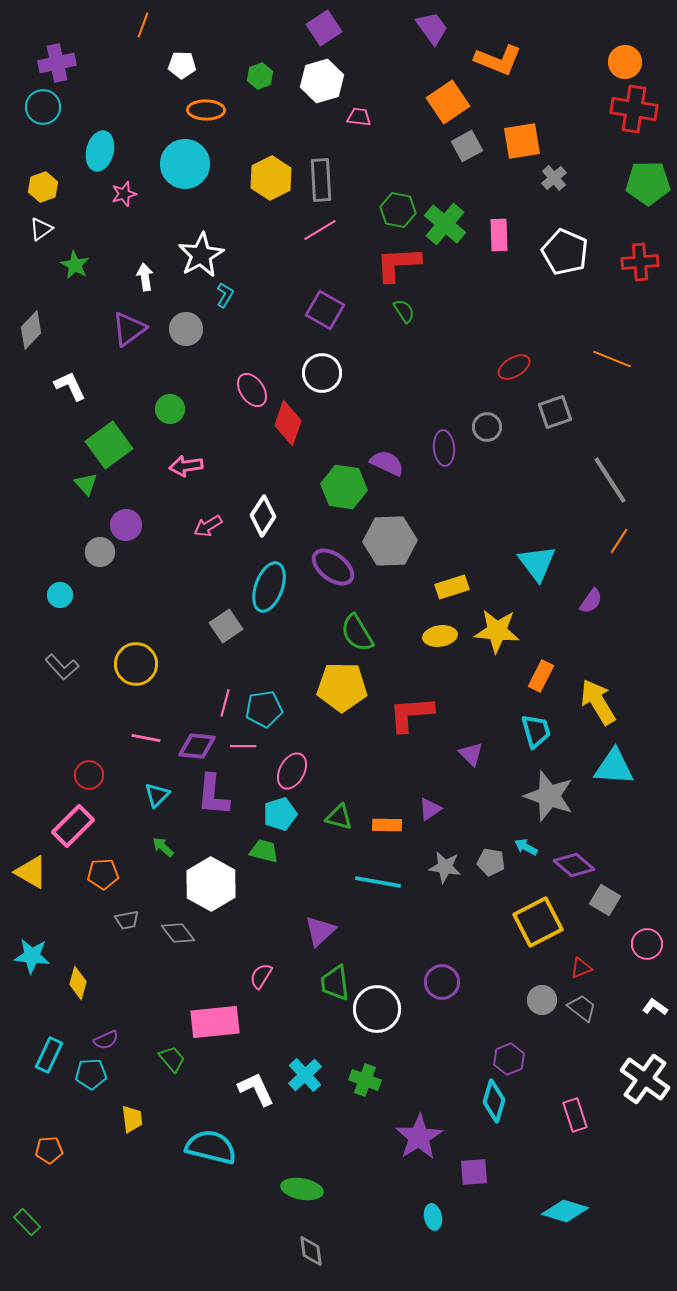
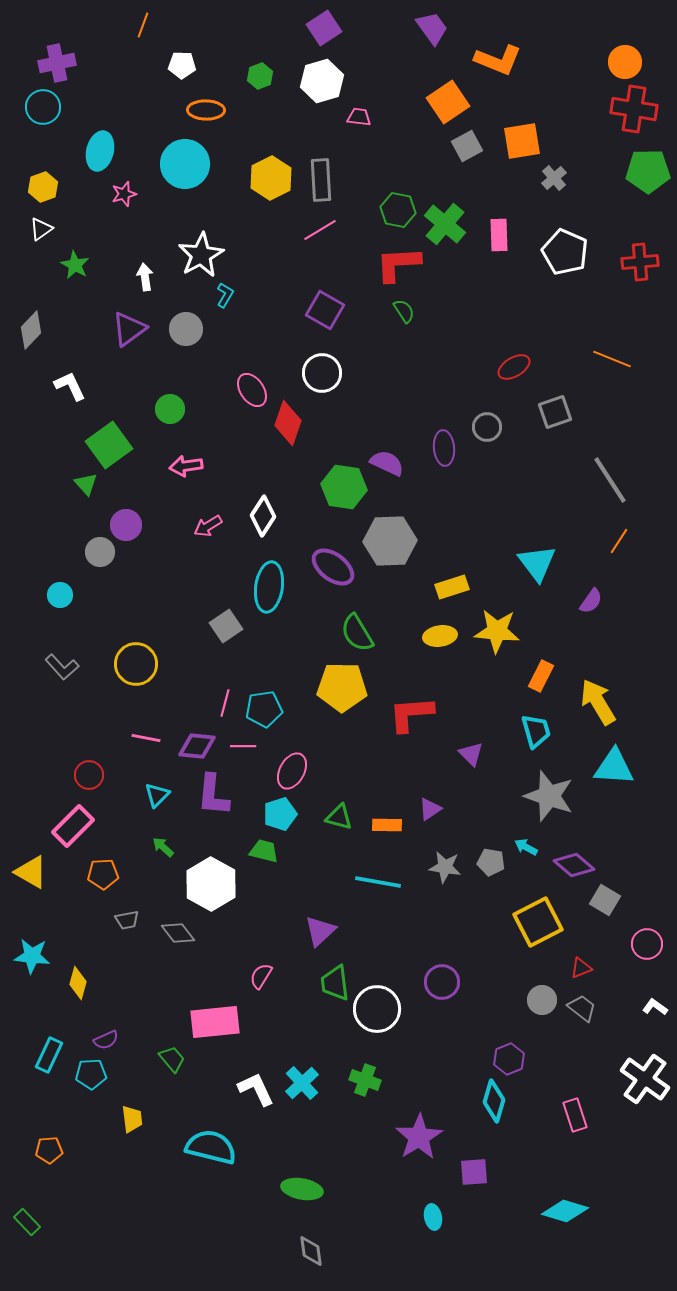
green pentagon at (648, 183): moved 12 px up
cyan ellipse at (269, 587): rotated 12 degrees counterclockwise
cyan cross at (305, 1075): moved 3 px left, 8 px down
